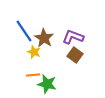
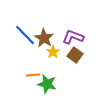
blue line: moved 1 px right, 4 px down; rotated 10 degrees counterclockwise
yellow star: moved 19 px right; rotated 16 degrees clockwise
